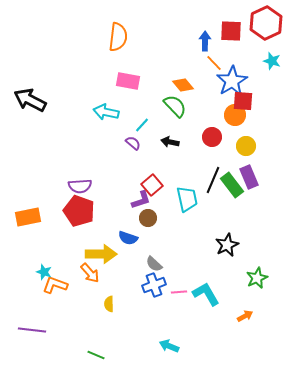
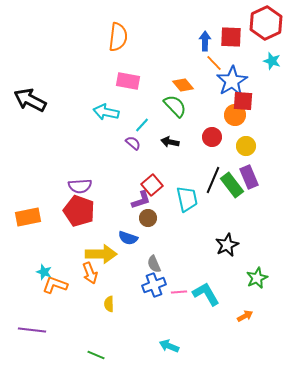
red square at (231, 31): moved 6 px down
gray semicircle at (154, 264): rotated 24 degrees clockwise
orange arrow at (90, 273): rotated 20 degrees clockwise
